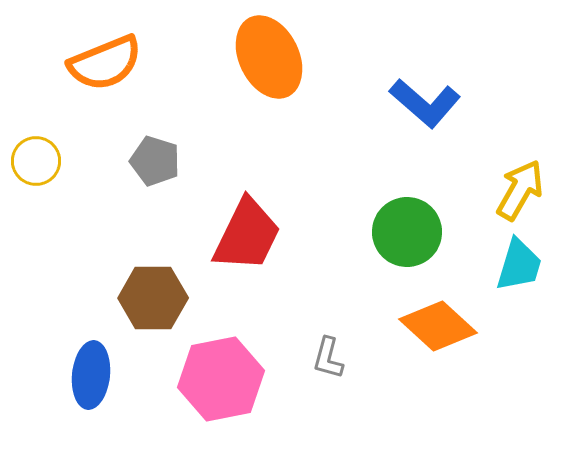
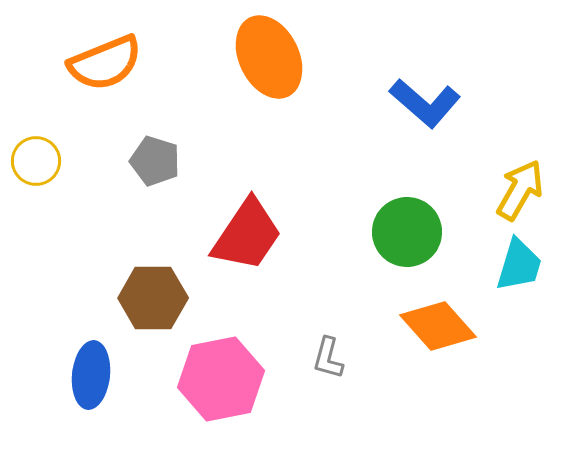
red trapezoid: rotated 8 degrees clockwise
orange diamond: rotated 6 degrees clockwise
